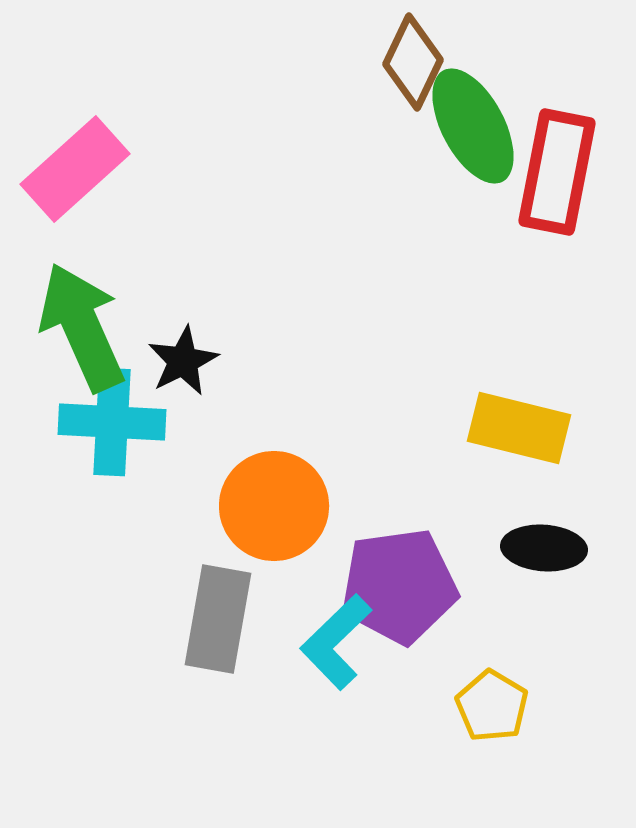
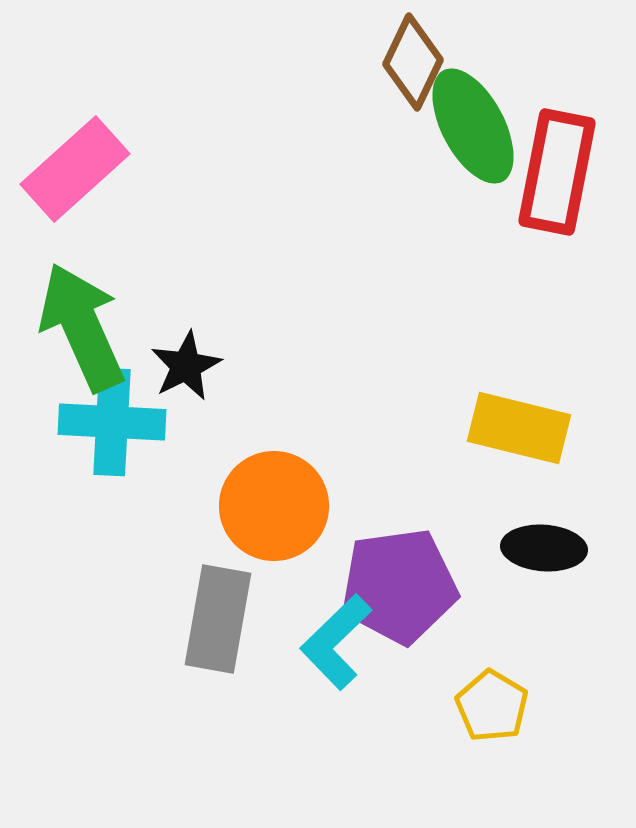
black star: moved 3 px right, 5 px down
